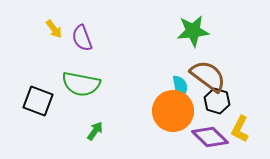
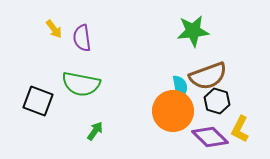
purple semicircle: rotated 12 degrees clockwise
brown semicircle: rotated 123 degrees clockwise
